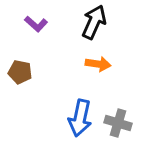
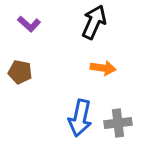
purple L-shape: moved 7 px left
orange arrow: moved 5 px right, 4 px down
gray cross: rotated 24 degrees counterclockwise
